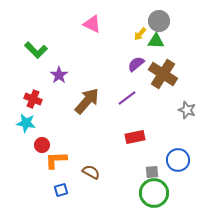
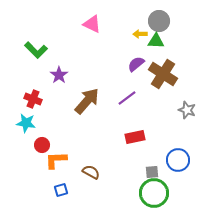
yellow arrow: rotated 48 degrees clockwise
